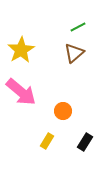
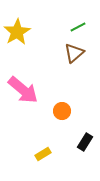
yellow star: moved 4 px left, 18 px up
pink arrow: moved 2 px right, 2 px up
orange circle: moved 1 px left
yellow rectangle: moved 4 px left, 13 px down; rotated 28 degrees clockwise
